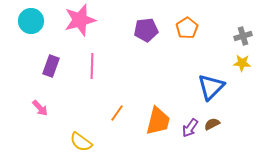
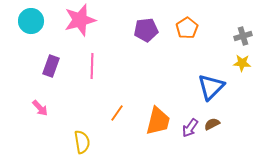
yellow semicircle: moved 1 px right; rotated 135 degrees counterclockwise
